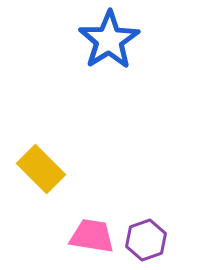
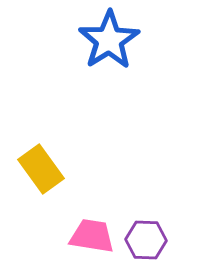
yellow rectangle: rotated 9 degrees clockwise
purple hexagon: rotated 21 degrees clockwise
